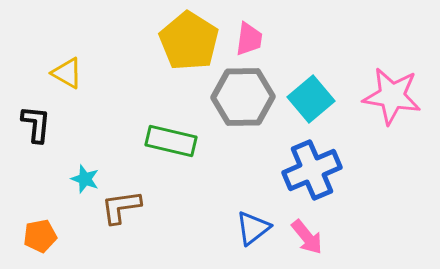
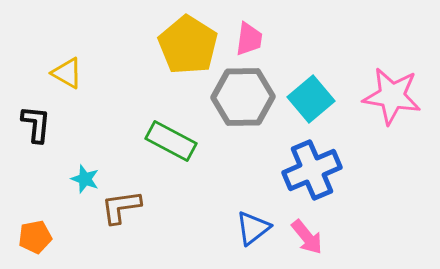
yellow pentagon: moved 1 px left, 4 px down
green rectangle: rotated 15 degrees clockwise
orange pentagon: moved 5 px left, 1 px down
